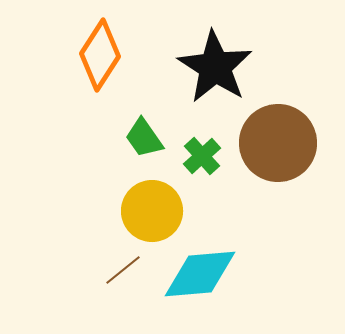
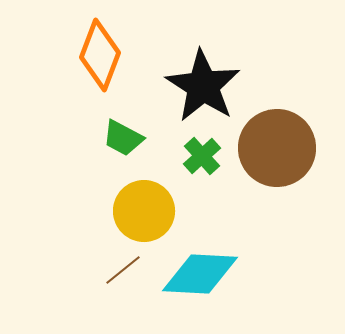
orange diamond: rotated 12 degrees counterclockwise
black star: moved 12 px left, 19 px down
green trapezoid: moved 21 px left; rotated 27 degrees counterclockwise
brown circle: moved 1 px left, 5 px down
yellow circle: moved 8 px left
cyan diamond: rotated 8 degrees clockwise
